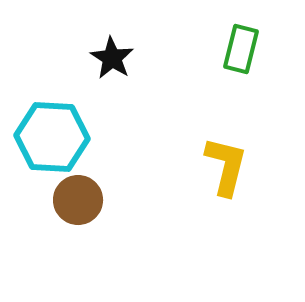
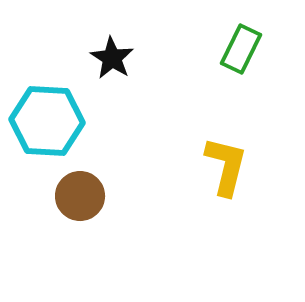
green rectangle: rotated 12 degrees clockwise
cyan hexagon: moved 5 px left, 16 px up
brown circle: moved 2 px right, 4 px up
